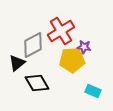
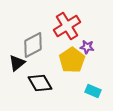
red cross: moved 6 px right, 5 px up
purple star: moved 3 px right
yellow pentagon: rotated 30 degrees counterclockwise
black diamond: moved 3 px right
